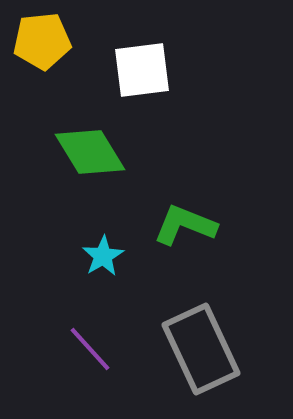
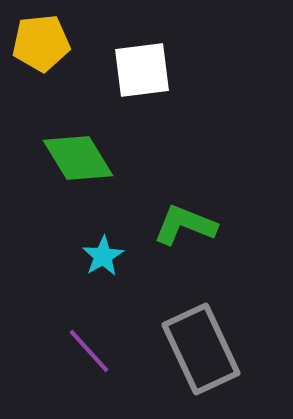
yellow pentagon: moved 1 px left, 2 px down
green diamond: moved 12 px left, 6 px down
purple line: moved 1 px left, 2 px down
